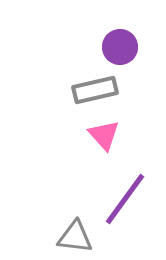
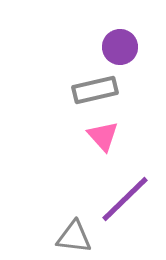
pink triangle: moved 1 px left, 1 px down
purple line: rotated 10 degrees clockwise
gray triangle: moved 1 px left
